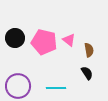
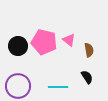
black circle: moved 3 px right, 8 px down
black semicircle: moved 4 px down
cyan line: moved 2 px right, 1 px up
